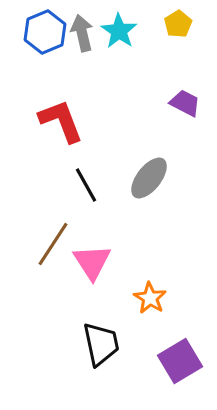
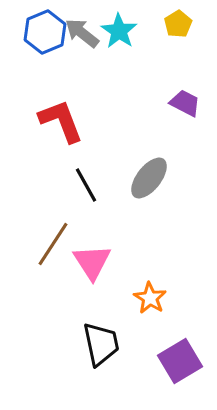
gray arrow: rotated 39 degrees counterclockwise
